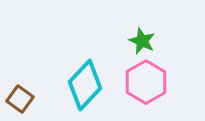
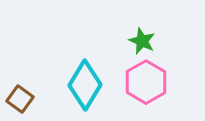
cyan diamond: rotated 12 degrees counterclockwise
